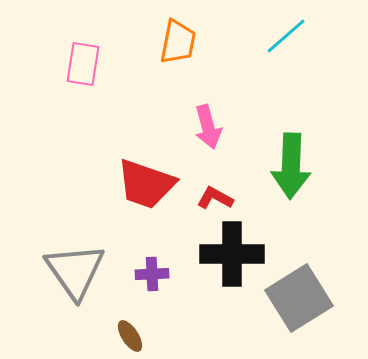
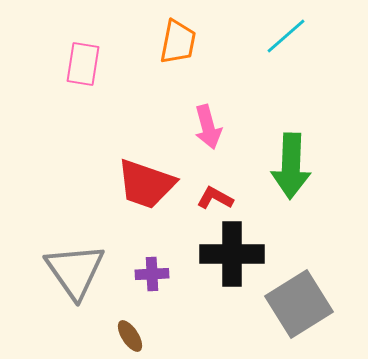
gray square: moved 6 px down
